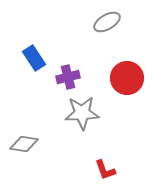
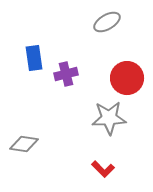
blue rectangle: rotated 25 degrees clockwise
purple cross: moved 2 px left, 3 px up
gray star: moved 27 px right, 5 px down
red L-shape: moved 2 px left, 1 px up; rotated 25 degrees counterclockwise
